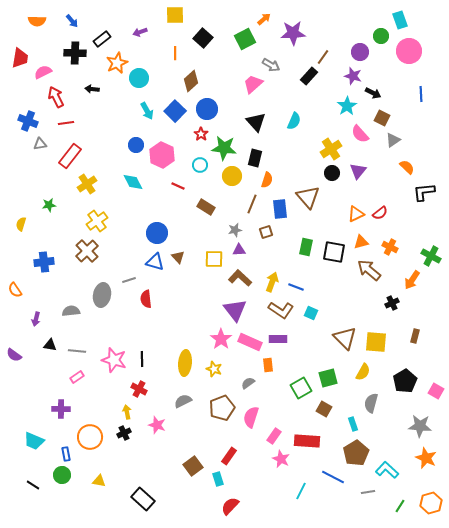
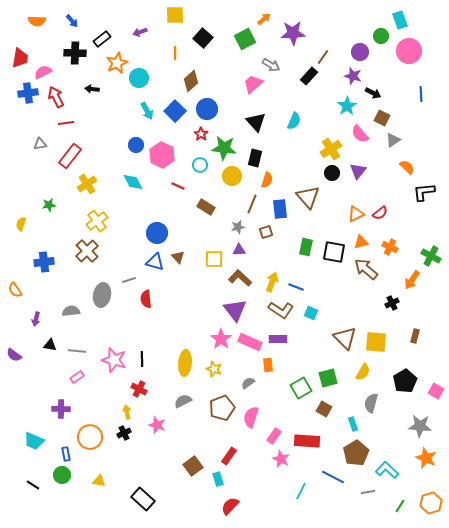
blue cross at (28, 121): moved 28 px up; rotated 30 degrees counterclockwise
gray star at (235, 230): moved 3 px right, 3 px up
brown arrow at (369, 270): moved 3 px left, 1 px up
